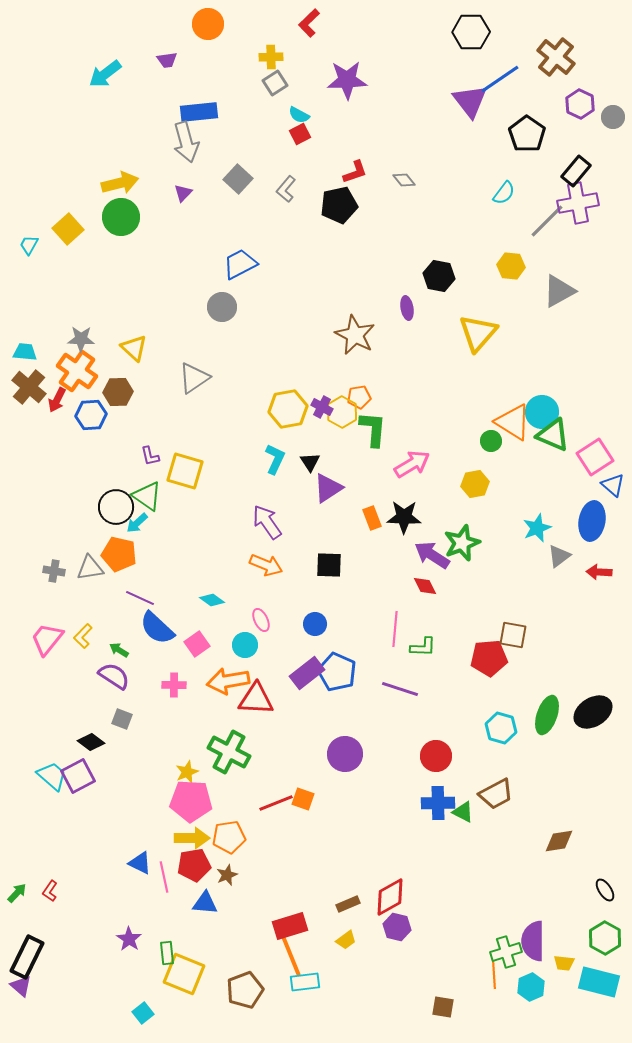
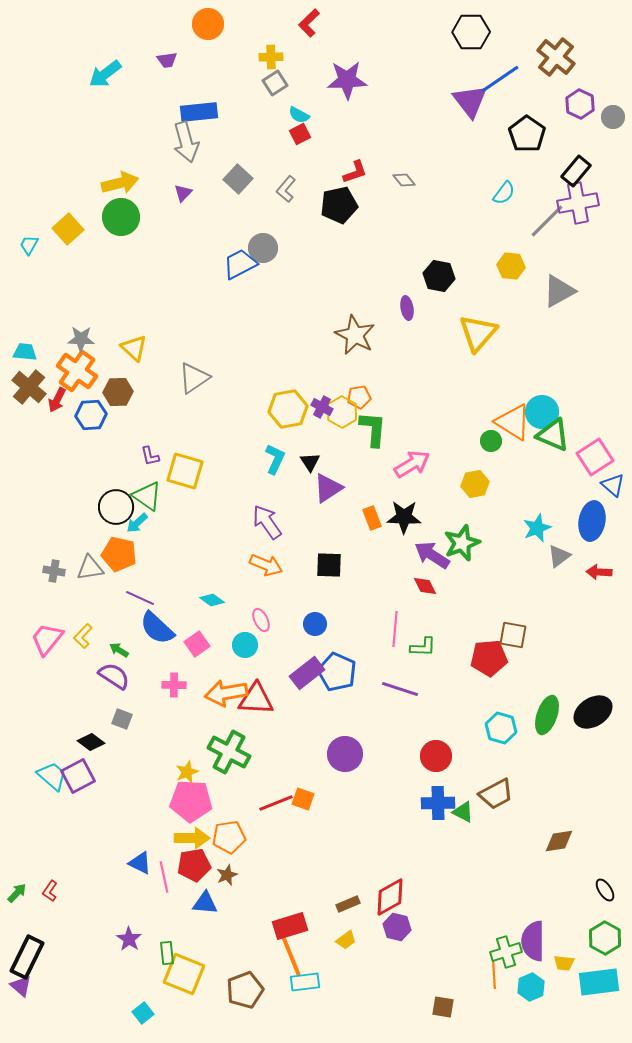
gray circle at (222, 307): moved 41 px right, 59 px up
orange arrow at (228, 681): moved 2 px left, 12 px down
cyan rectangle at (599, 982): rotated 21 degrees counterclockwise
